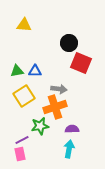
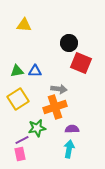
yellow square: moved 6 px left, 3 px down
green star: moved 3 px left, 2 px down
